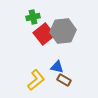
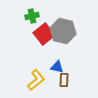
green cross: moved 1 px left, 1 px up
gray hexagon: rotated 20 degrees clockwise
brown rectangle: rotated 64 degrees clockwise
